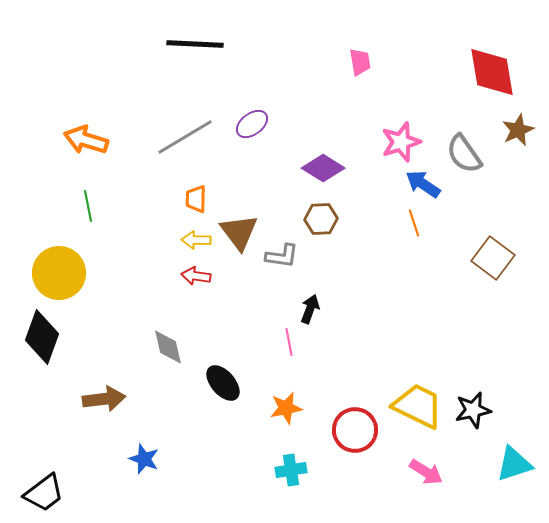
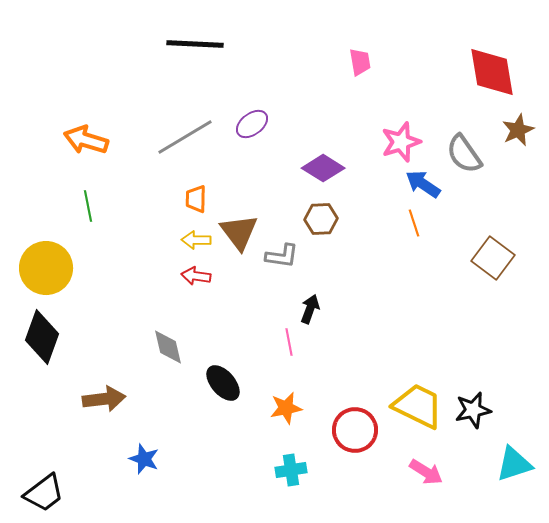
yellow circle: moved 13 px left, 5 px up
